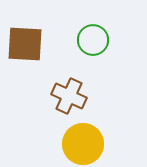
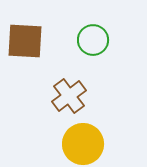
brown square: moved 3 px up
brown cross: rotated 28 degrees clockwise
